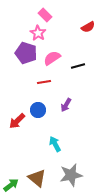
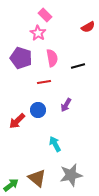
purple pentagon: moved 5 px left, 5 px down
pink semicircle: rotated 114 degrees clockwise
